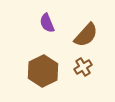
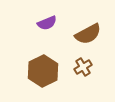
purple semicircle: rotated 90 degrees counterclockwise
brown semicircle: moved 2 px right, 1 px up; rotated 20 degrees clockwise
